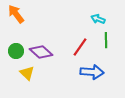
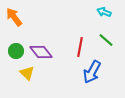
orange arrow: moved 2 px left, 3 px down
cyan arrow: moved 6 px right, 7 px up
green line: rotated 49 degrees counterclockwise
red line: rotated 24 degrees counterclockwise
purple diamond: rotated 10 degrees clockwise
blue arrow: rotated 115 degrees clockwise
